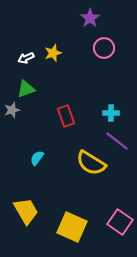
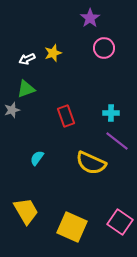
white arrow: moved 1 px right, 1 px down
yellow semicircle: rotated 8 degrees counterclockwise
